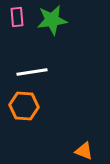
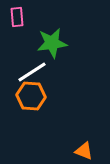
green star: moved 23 px down
white line: rotated 24 degrees counterclockwise
orange hexagon: moved 7 px right, 10 px up
